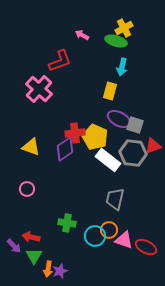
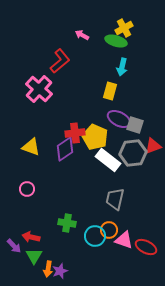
red L-shape: rotated 20 degrees counterclockwise
gray hexagon: rotated 12 degrees counterclockwise
